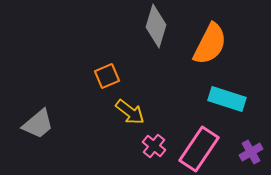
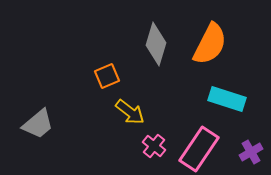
gray diamond: moved 18 px down
